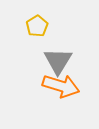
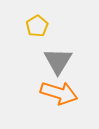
orange arrow: moved 2 px left, 7 px down
